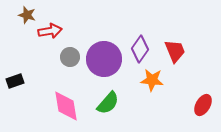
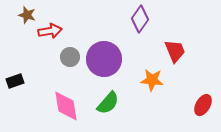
purple diamond: moved 30 px up
